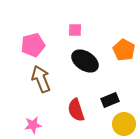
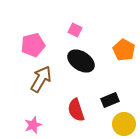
pink square: rotated 24 degrees clockwise
black ellipse: moved 4 px left
brown arrow: rotated 52 degrees clockwise
pink star: rotated 12 degrees counterclockwise
